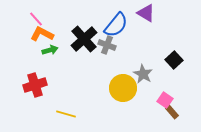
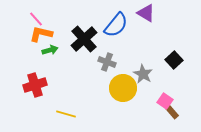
orange L-shape: moved 1 px left; rotated 15 degrees counterclockwise
gray cross: moved 17 px down
pink square: moved 1 px down
